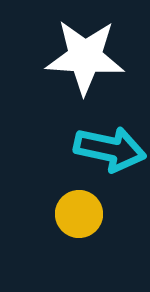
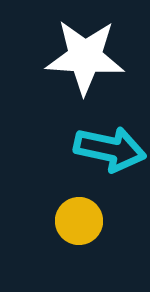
yellow circle: moved 7 px down
